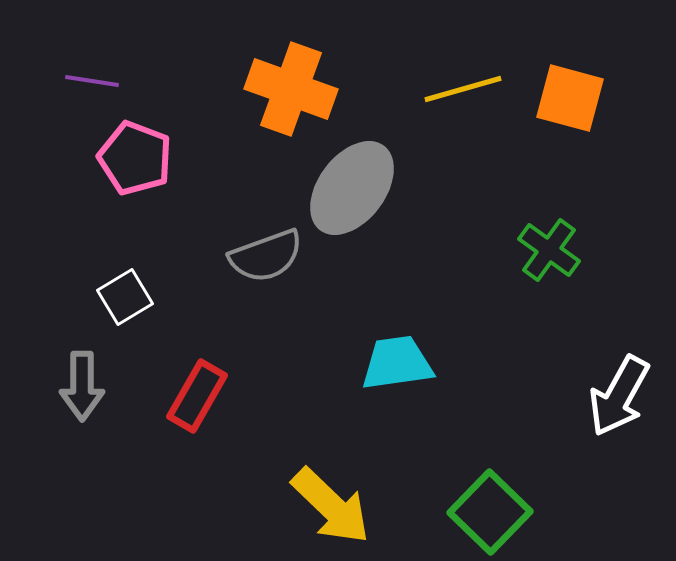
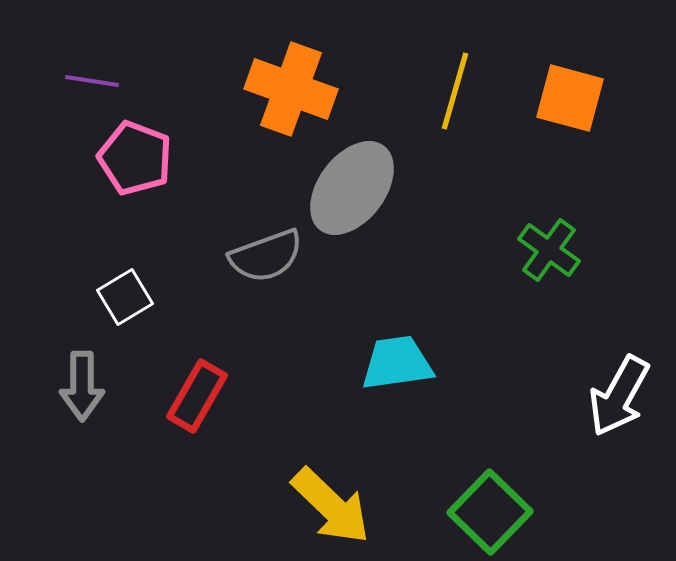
yellow line: moved 8 px left, 2 px down; rotated 58 degrees counterclockwise
